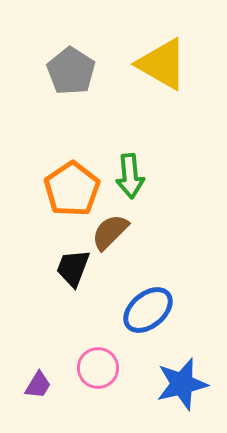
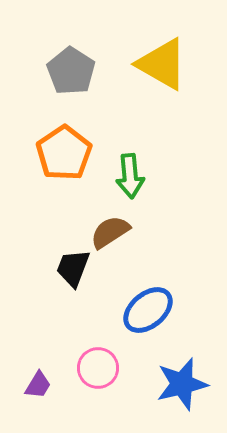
orange pentagon: moved 8 px left, 36 px up
brown semicircle: rotated 12 degrees clockwise
